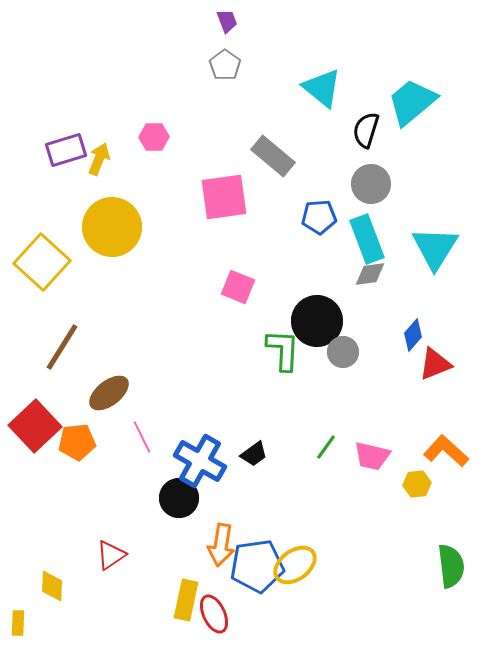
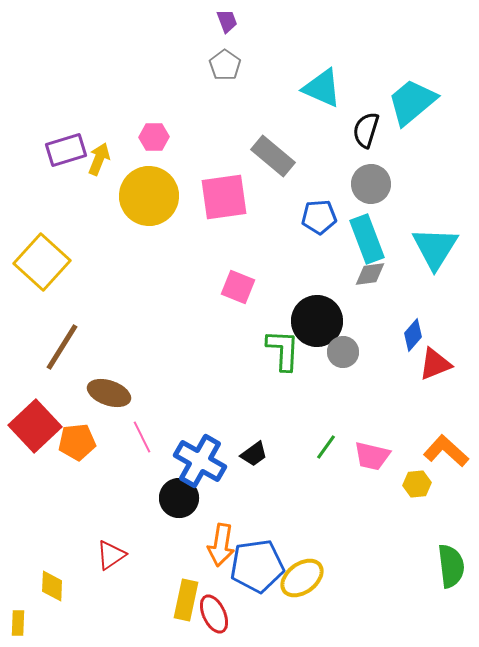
cyan triangle at (322, 88): rotated 15 degrees counterclockwise
yellow circle at (112, 227): moved 37 px right, 31 px up
brown ellipse at (109, 393): rotated 57 degrees clockwise
yellow ellipse at (295, 565): moved 7 px right, 13 px down
